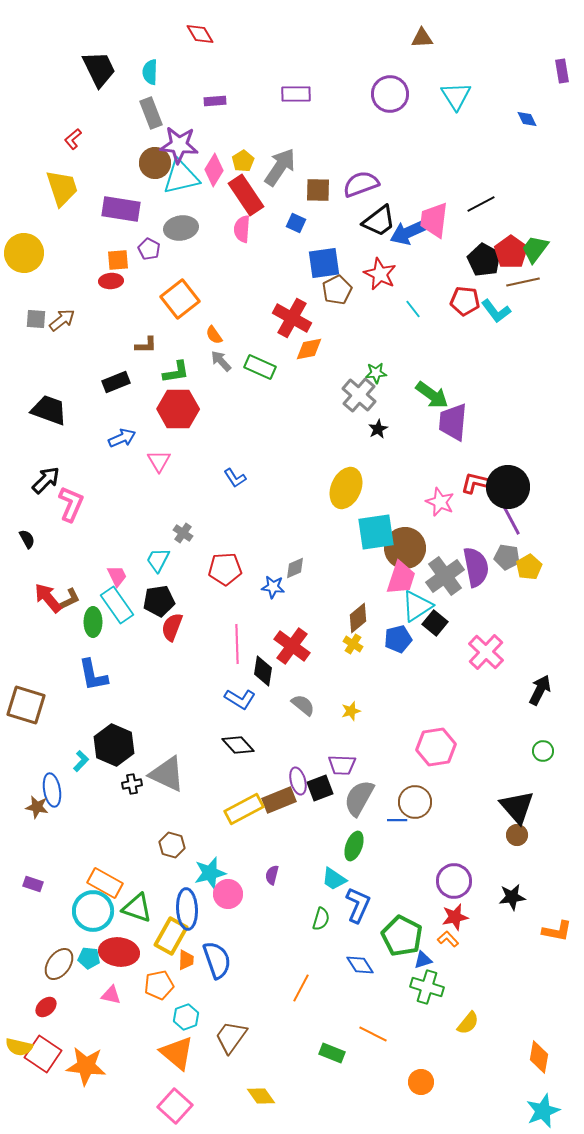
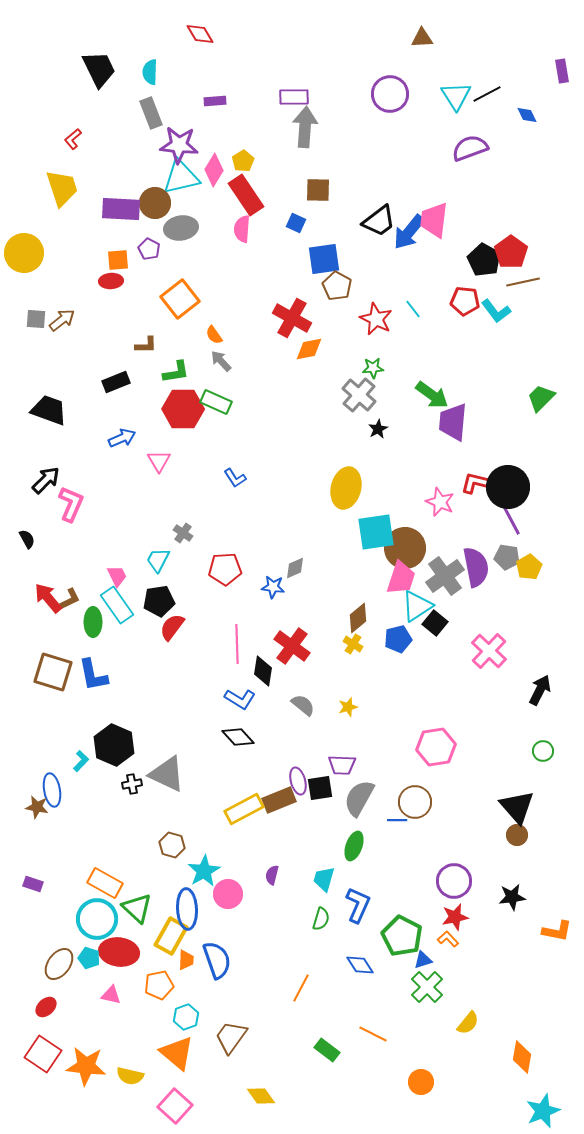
purple rectangle at (296, 94): moved 2 px left, 3 px down
blue diamond at (527, 119): moved 4 px up
brown circle at (155, 163): moved 40 px down
gray arrow at (280, 167): moved 25 px right, 40 px up; rotated 30 degrees counterclockwise
purple semicircle at (361, 184): moved 109 px right, 36 px up
black line at (481, 204): moved 6 px right, 110 px up
purple rectangle at (121, 209): rotated 6 degrees counterclockwise
blue arrow at (409, 232): rotated 27 degrees counterclockwise
green trapezoid at (535, 249): moved 6 px right, 149 px down; rotated 8 degrees clockwise
blue square at (324, 263): moved 4 px up
red star at (380, 274): moved 4 px left, 45 px down
brown pentagon at (337, 290): moved 4 px up; rotated 16 degrees counterclockwise
green rectangle at (260, 367): moved 44 px left, 35 px down
green star at (376, 373): moved 3 px left, 5 px up
red hexagon at (178, 409): moved 5 px right
yellow ellipse at (346, 488): rotated 9 degrees counterclockwise
red semicircle at (172, 627): rotated 16 degrees clockwise
pink cross at (486, 652): moved 3 px right, 1 px up
brown square at (26, 705): moved 27 px right, 33 px up
yellow star at (351, 711): moved 3 px left, 4 px up
black diamond at (238, 745): moved 8 px up
black square at (320, 788): rotated 12 degrees clockwise
cyan star at (210, 873): moved 6 px left, 2 px up; rotated 16 degrees counterclockwise
cyan trapezoid at (334, 879): moved 10 px left; rotated 72 degrees clockwise
green triangle at (137, 908): rotated 24 degrees clockwise
cyan circle at (93, 911): moved 4 px right, 8 px down
cyan pentagon at (89, 958): rotated 10 degrees clockwise
green cross at (427, 987): rotated 28 degrees clockwise
yellow semicircle at (19, 1047): moved 111 px right, 29 px down
green rectangle at (332, 1053): moved 5 px left, 3 px up; rotated 15 degrees clockwise
orange diamond at (539, 1057): moved 17 px left
